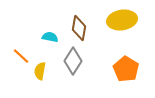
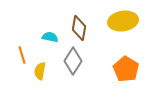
yellow ellipse: moved 1 px right, 1 px down
orange line: moved 1 px right, 1 px up; rotated 30 degrees clockwise
